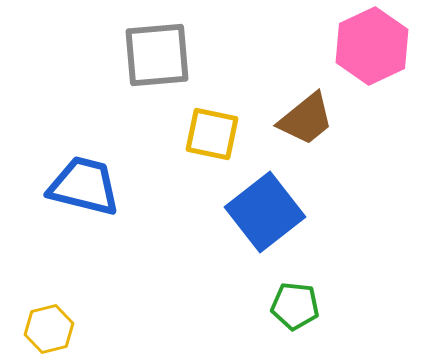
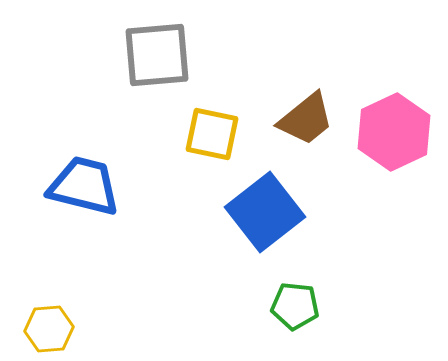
pink hexagon: moved 22 px right, 86 px down
yellow hexagon: rotated 9 degrees clockwise
